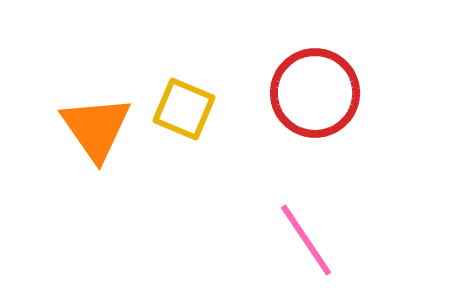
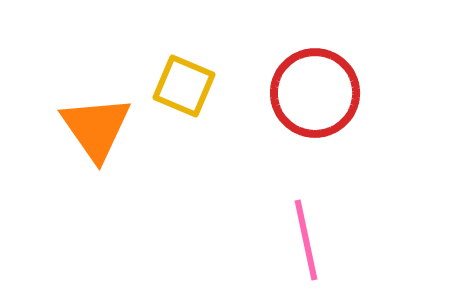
yellow square: moved 23 px up
pink line: rotated 22 degrees clockwise
